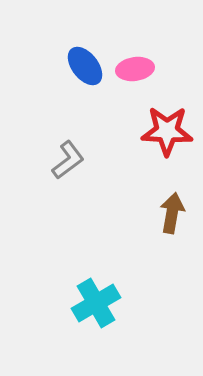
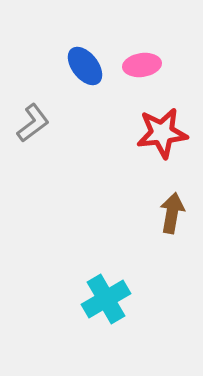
pink ellipse: moved 7 px right, 4 px up
red star: moved 5 px left, 2 px down; rotated 9 degrees counterclockwise
gray L-shape: moved 35 px left, 37 px up
cyan cross: moved 10 px right, 4 px up
